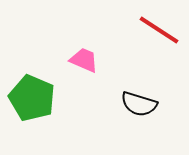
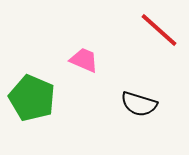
red line: rotated 9 degrees clockwise
